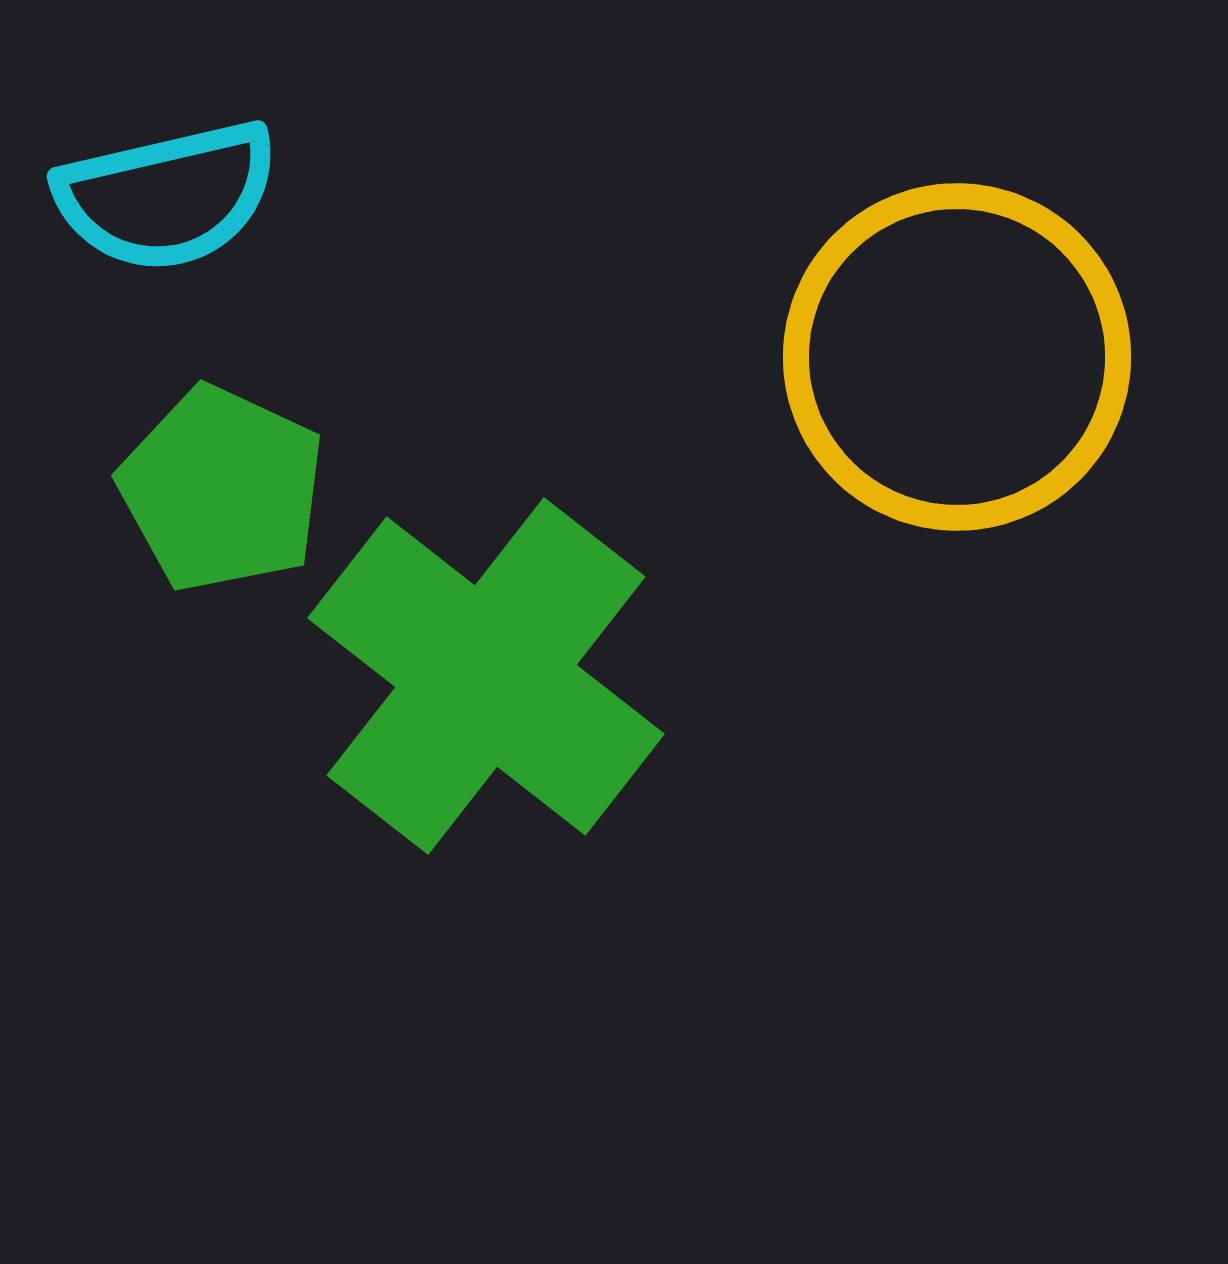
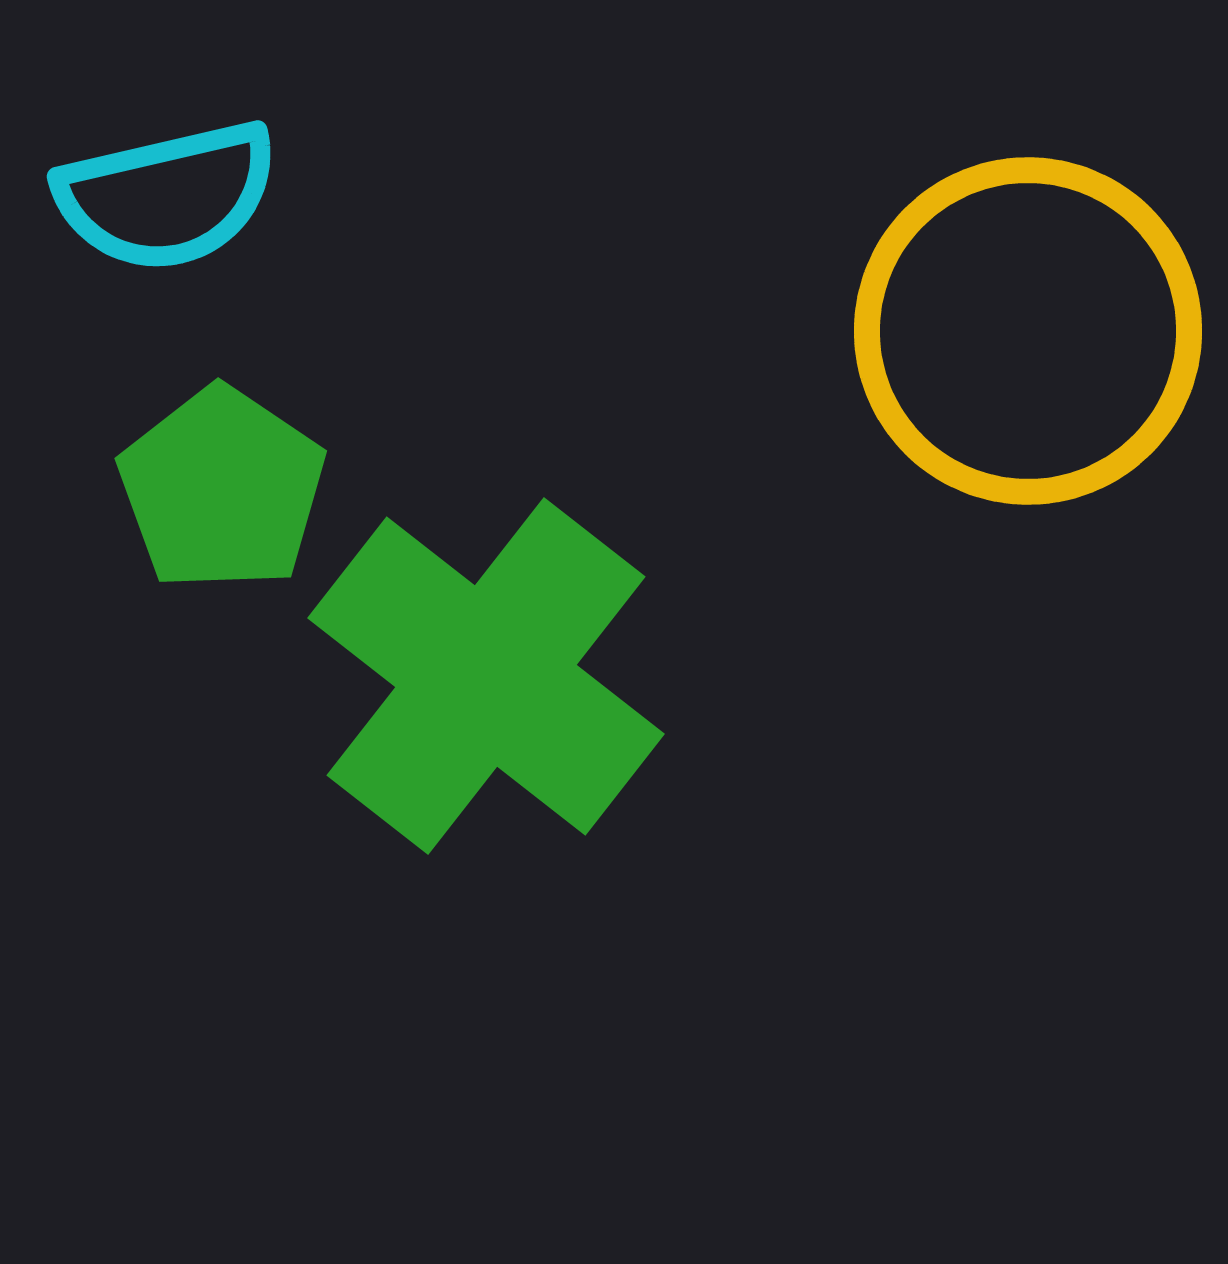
yellow circle: moved 71 px right, 26 px up
green pentagon: rotated 9 degrees clockwise
